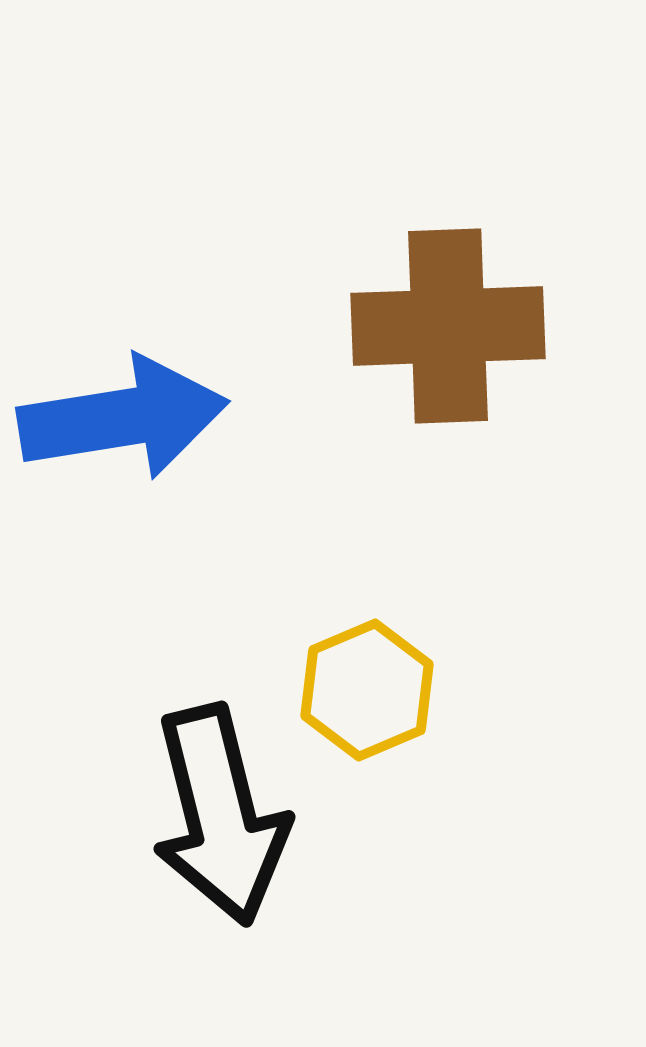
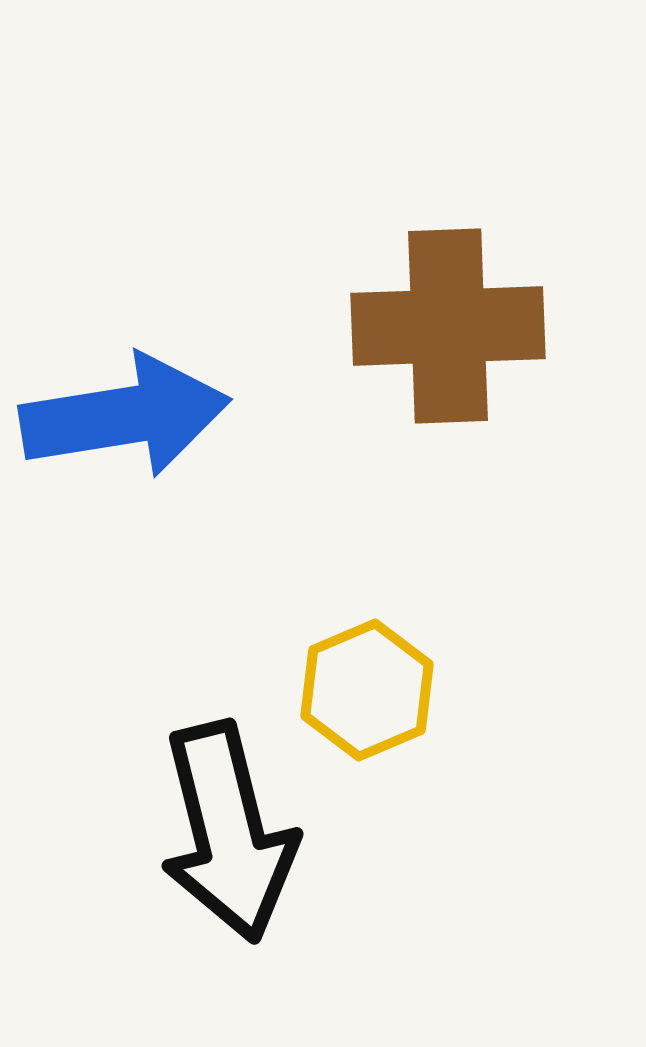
blue arrow: moved 2 px right, 2 px up
black arrow: moved 8 px right, 17 px down
